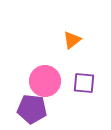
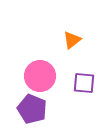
pink circle: moved 5 px left, 5 px up
purple pentagon: rotated 16 degrees clockwise
